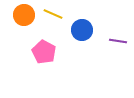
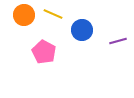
purple line: rotated 24 degrees counterclockwise
